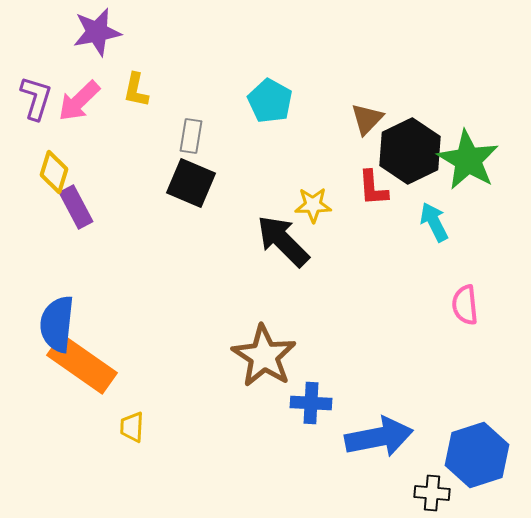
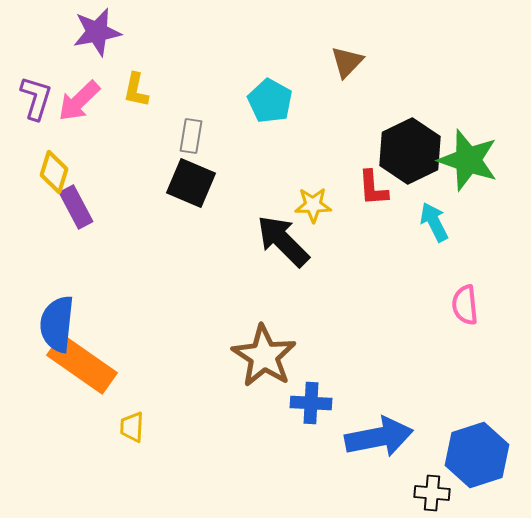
brown triangle: moved 20 px left, 57 px up
green star: rotated 12 degrees counterclockwise
